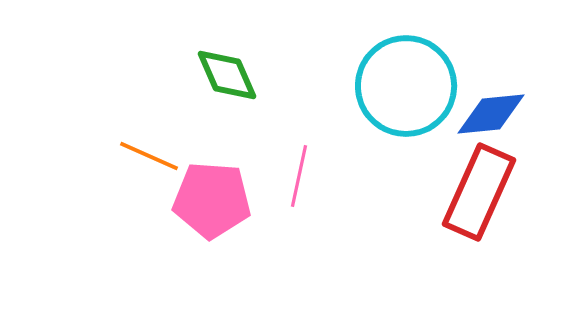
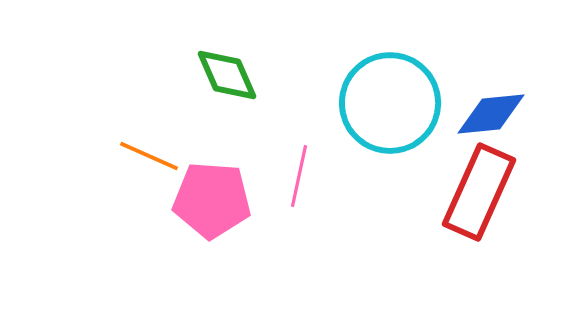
cyan circle: moved 16 px left, 17 px down
